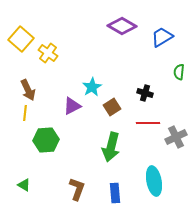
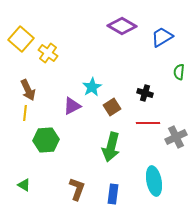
blue rectangle: moved 2 px left, 1 px down; rotated 12 degrees clockwise
